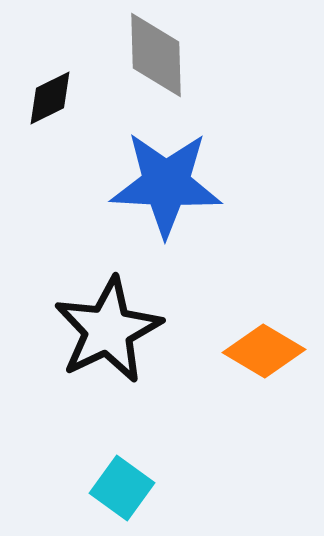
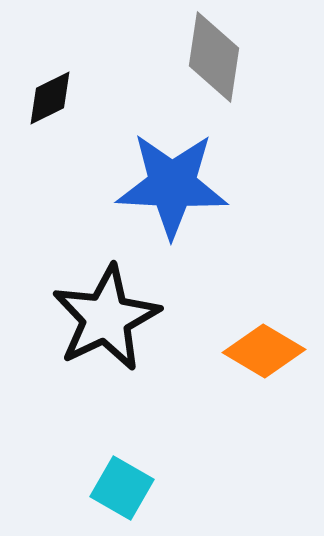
gray diamond: moved 58 px right, 2 px down; rotated 10 degrees clockwise
blue star: moved 6 px right, 1 px down
black star: moved 2 px left, 12 px up
cyan square: rotated 6 degrees counterclockwise
